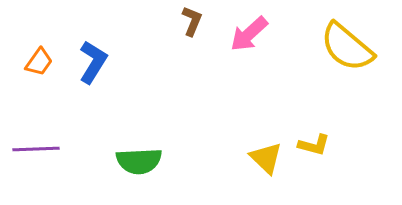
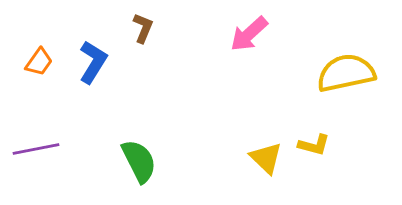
brown L-shape: moved 49 px left, 7 px down
yellow semicircle: moved 1 px left, 26 px down; rotated 128 degrees clockwise
purple line: rotated 9 degrees counterclockwise
green semicircle: rotated 114 degrees counterclockwise
